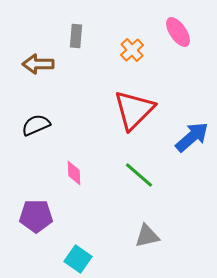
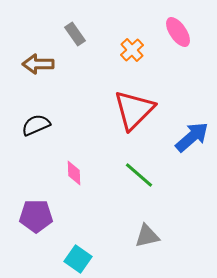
gray rectangle: moved 1 px left, 2 px up; rotated 40 degrees counterclockwise
